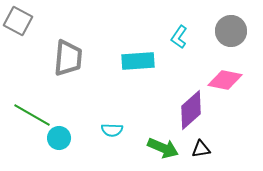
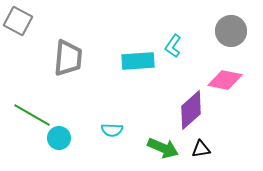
cyan L-shape: moved 6 px left, 9 px down
